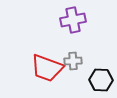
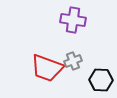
purple cross: rotated 20 degrees clockwise
gray cross: rotated 18 degrees counterclockwise
